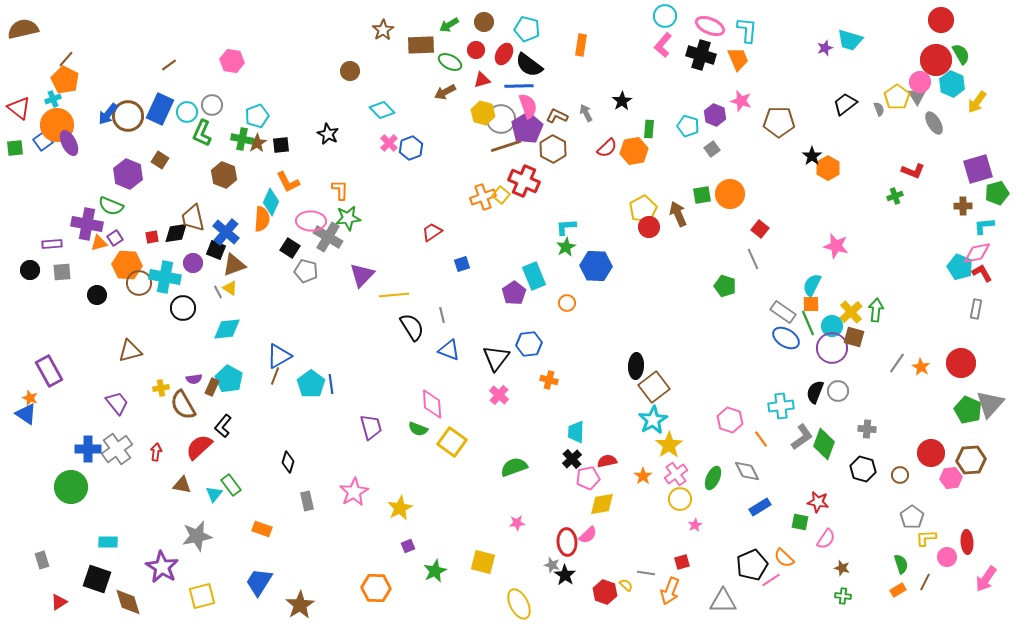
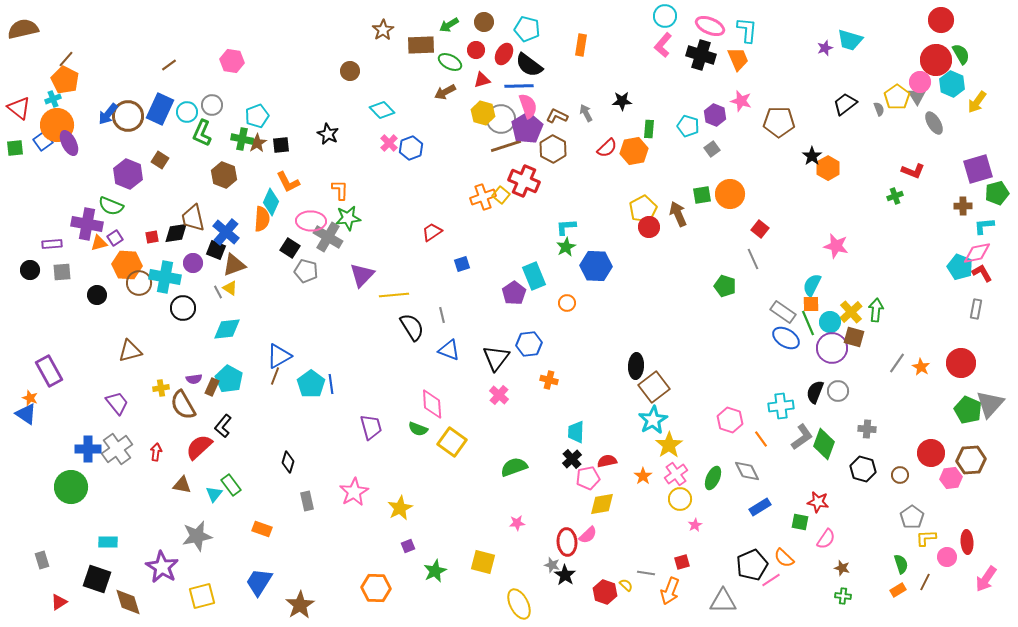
black star at (622, 101): rotated 30 degrees clockwise
cyan circle at (832, 326): moved 2 px left, 4 px up
